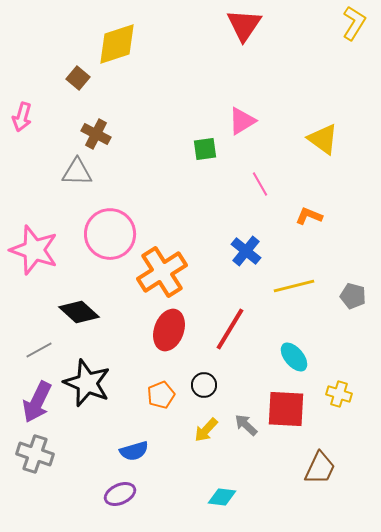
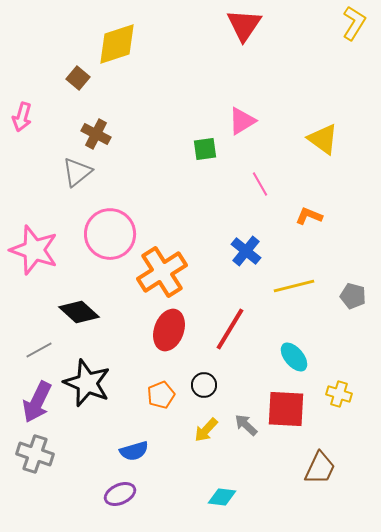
gray triangle: rotated 40 degrees counterclockwise
